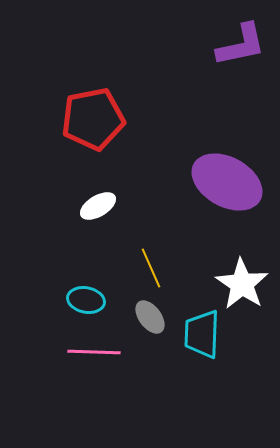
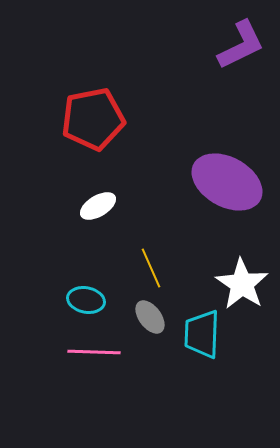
purple L-shape: rotated 14 degrees counterclockwise
